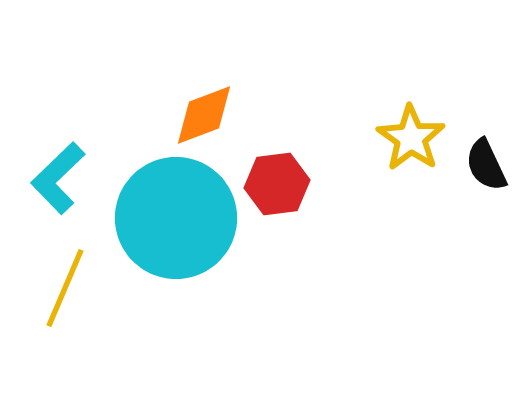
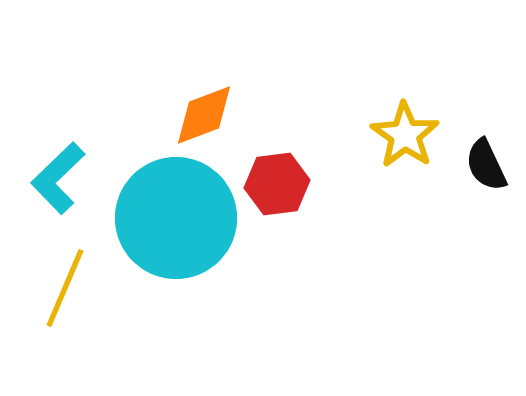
yellow star: moved 6 px left, 3 px up
